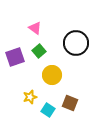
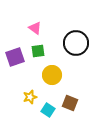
green square: moved 1 px left; rotated 32 degrees clockwise
